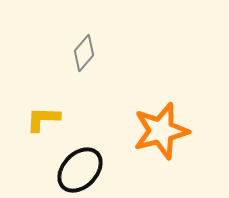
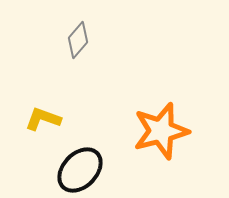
gray diamond: moved 6 px left, 13 px up
yellow L-shape: rotated 18 degrees clockwise
